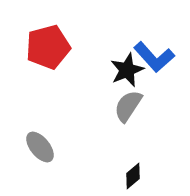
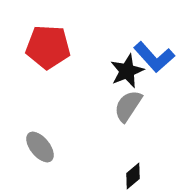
red pentagon: rotated 18 degrees clockwise
black star: moved 1 px down
